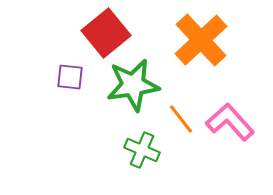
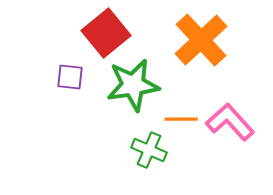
orange line: rotated 52 degrees counterclockwise
green cross: moved 7 px right
